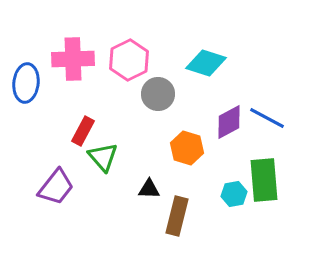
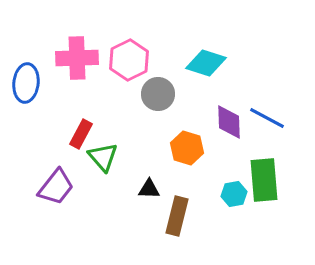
pink cross: moved 4 px right, 1 px up
purple diamond: rotated 63 degrees counterclockwise
red rectangle: moved 2 px left, 3 px down
